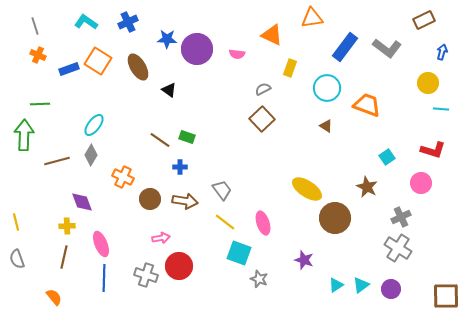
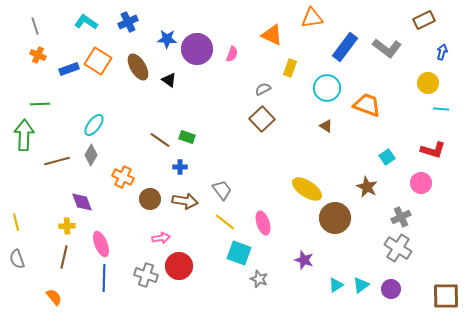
pink semicircle at (237, 54): moved 5 px left; rotated 77 degrees counterclockwise
black triangle at (169, 90): moved 10 px up
